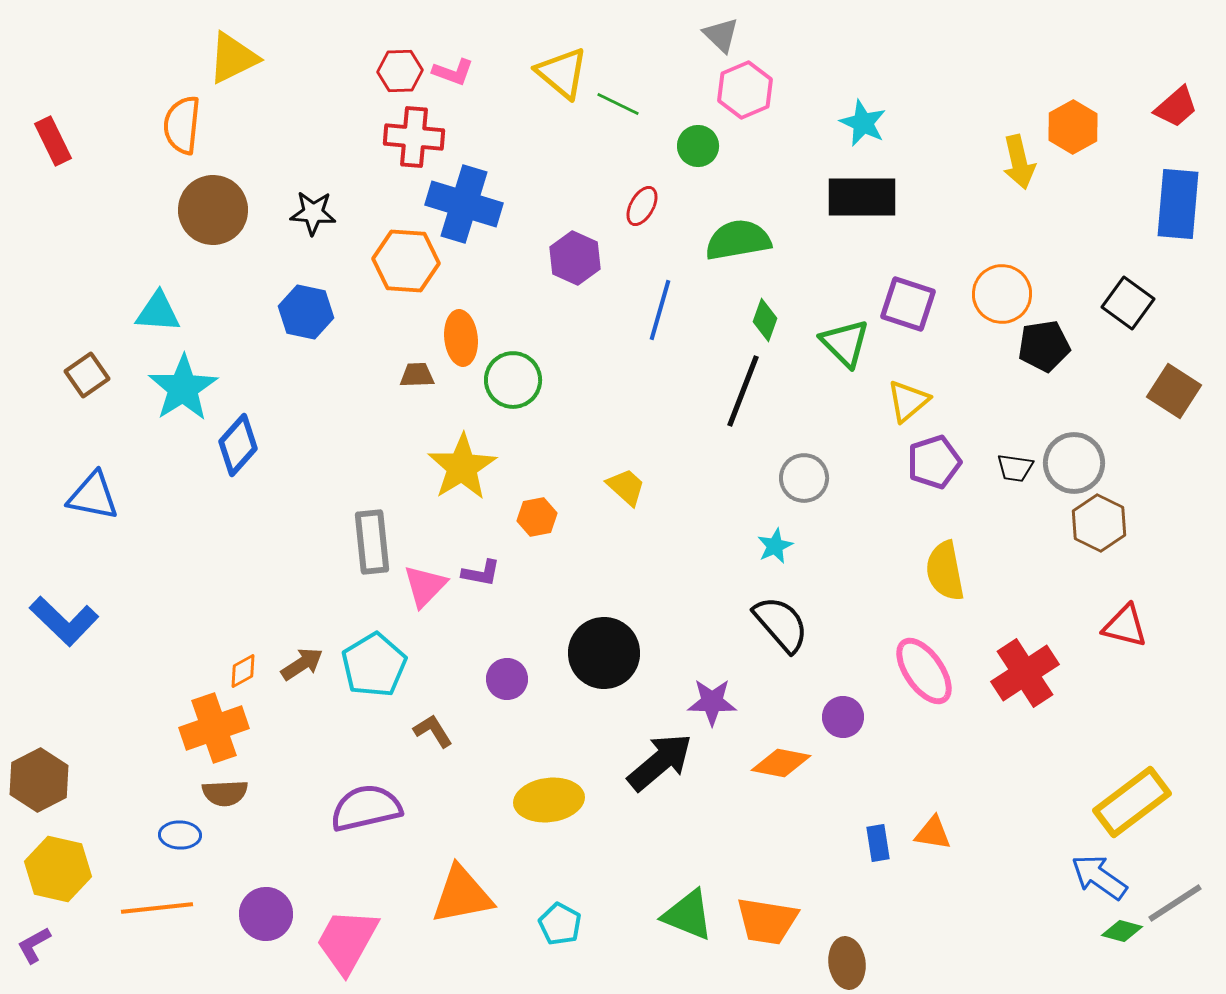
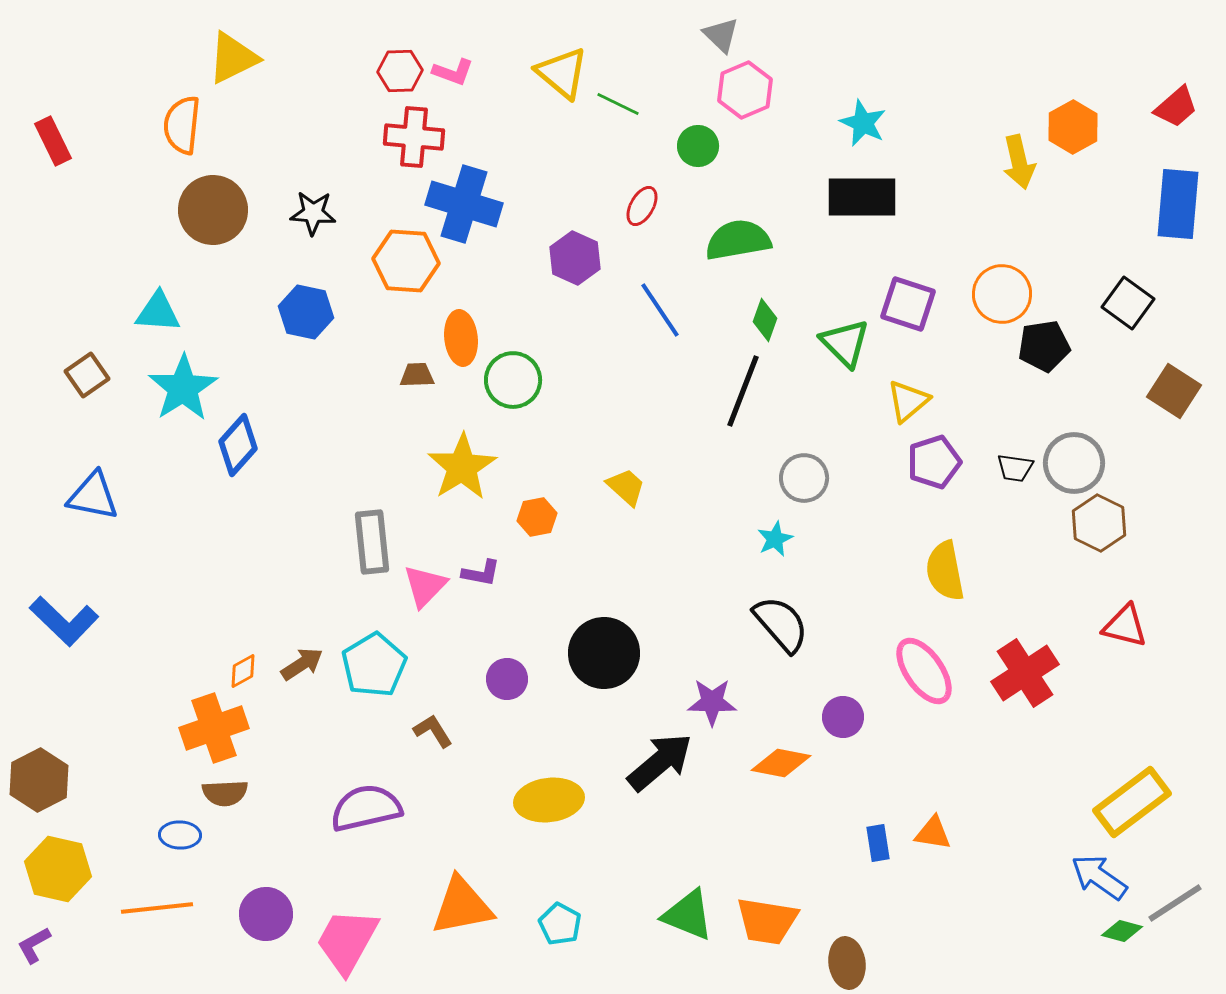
blue line at (660, 310): rotated 50 degrees counterclockwise
cyan star at (775, 546): moved 7 px up
orange triangle at (462, 895): moved 11 px down
